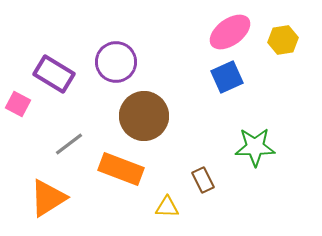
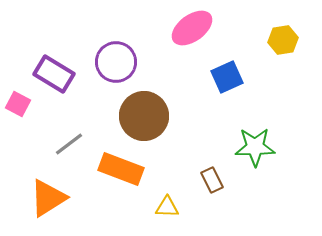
pink ellipse: moved 38 px left, 4 px up
brown rectangle: moved 9 px right
